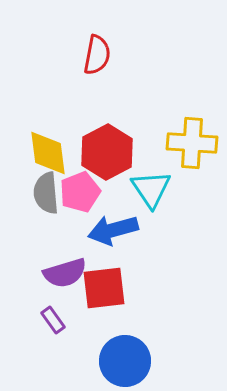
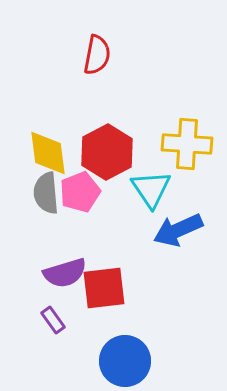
yellow cross: moved 5 px left, 1 px down
blue arrow: moved 65 px right; rotated 9 degrees counterclockwise
